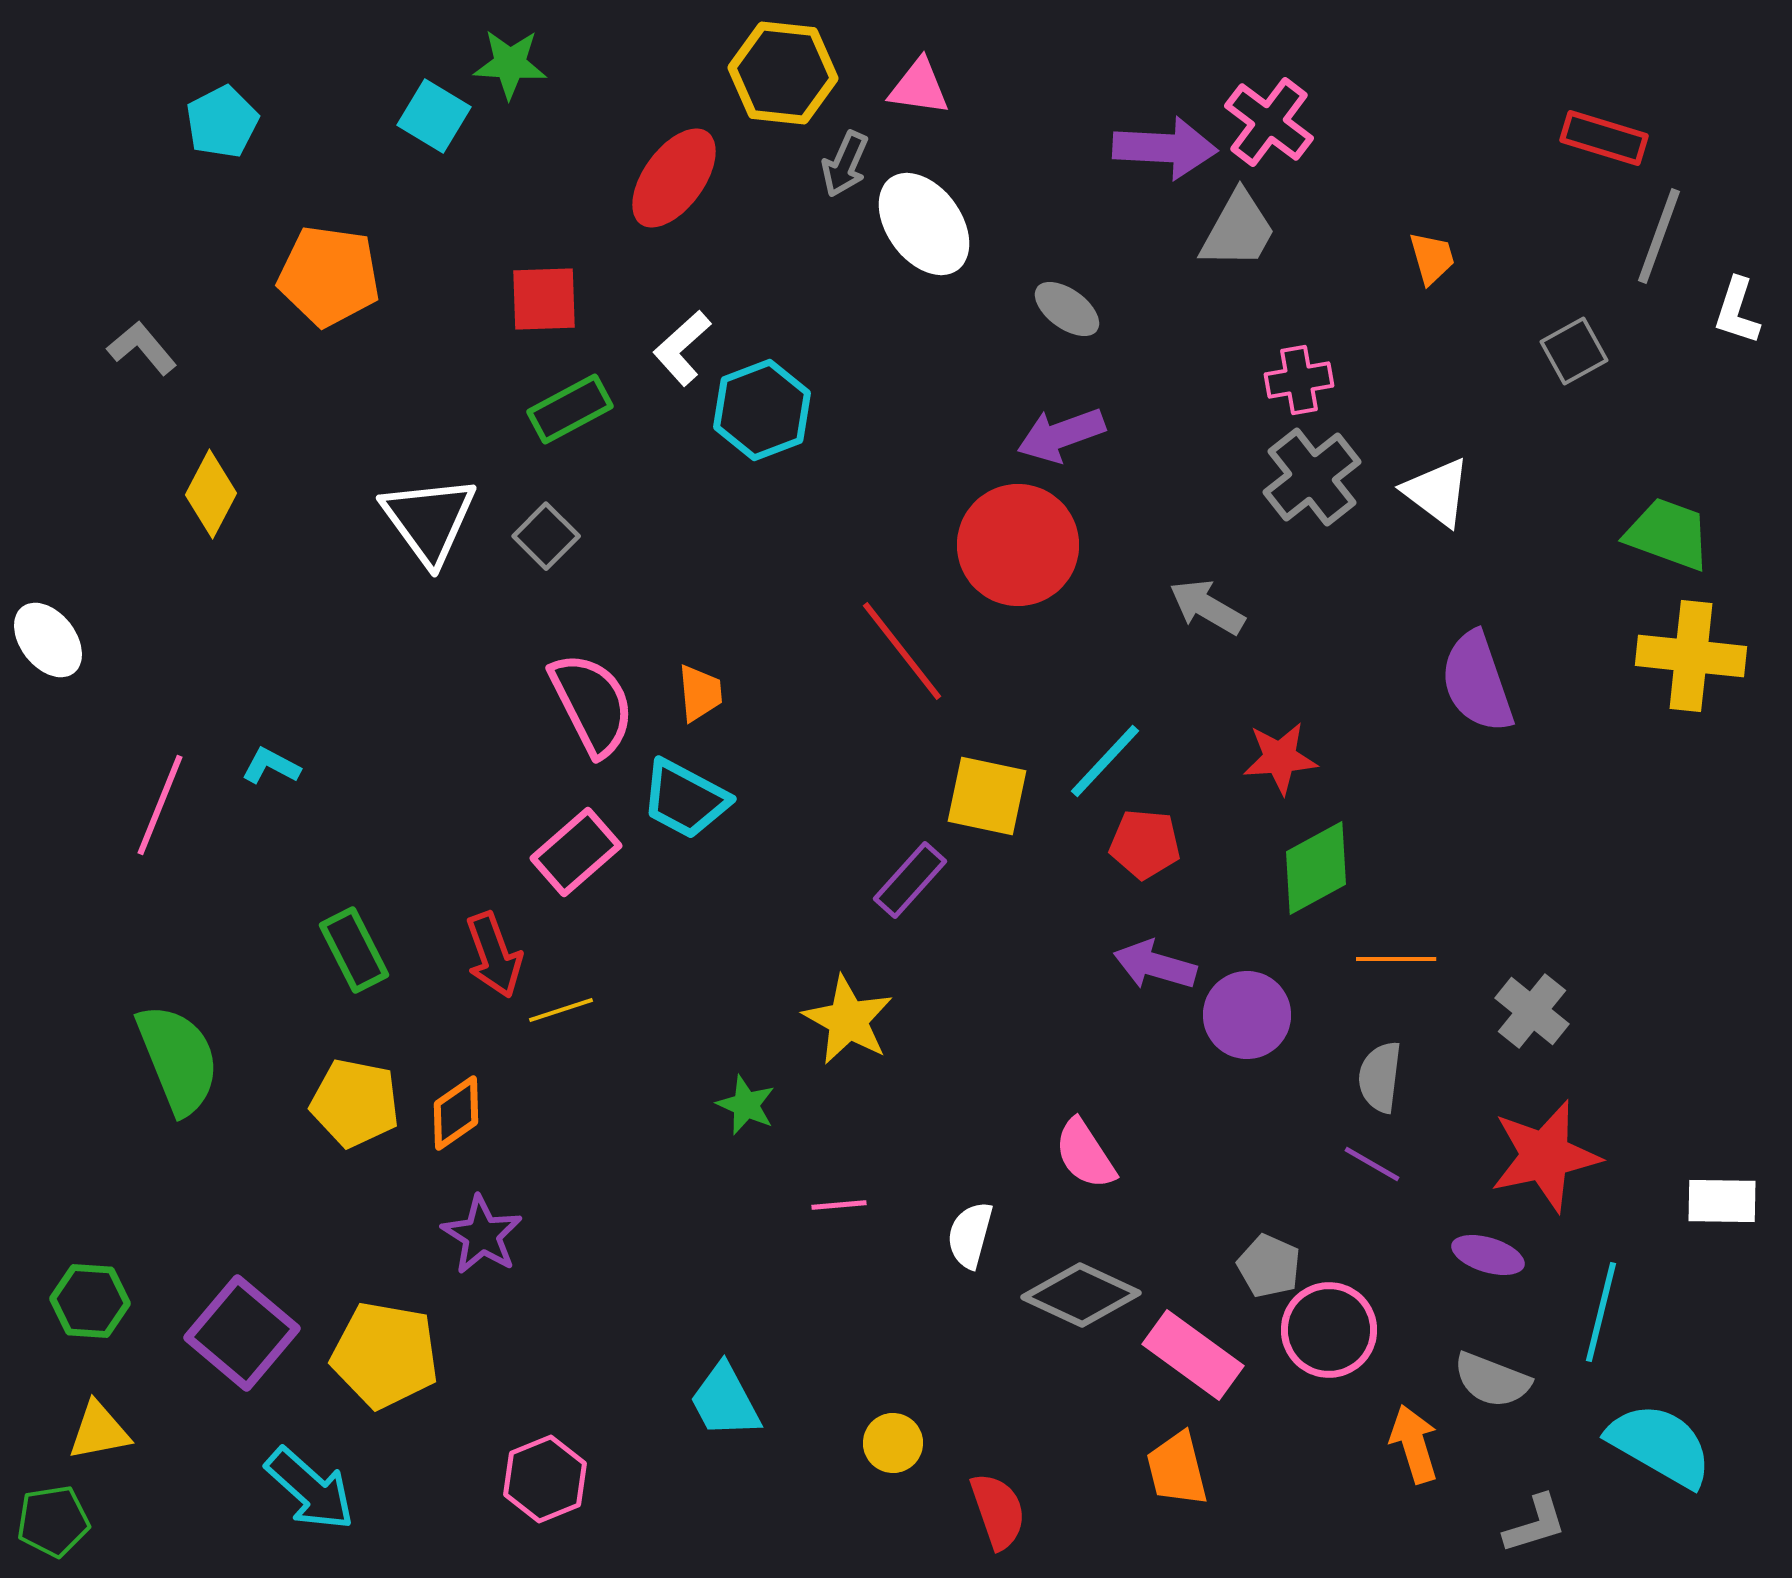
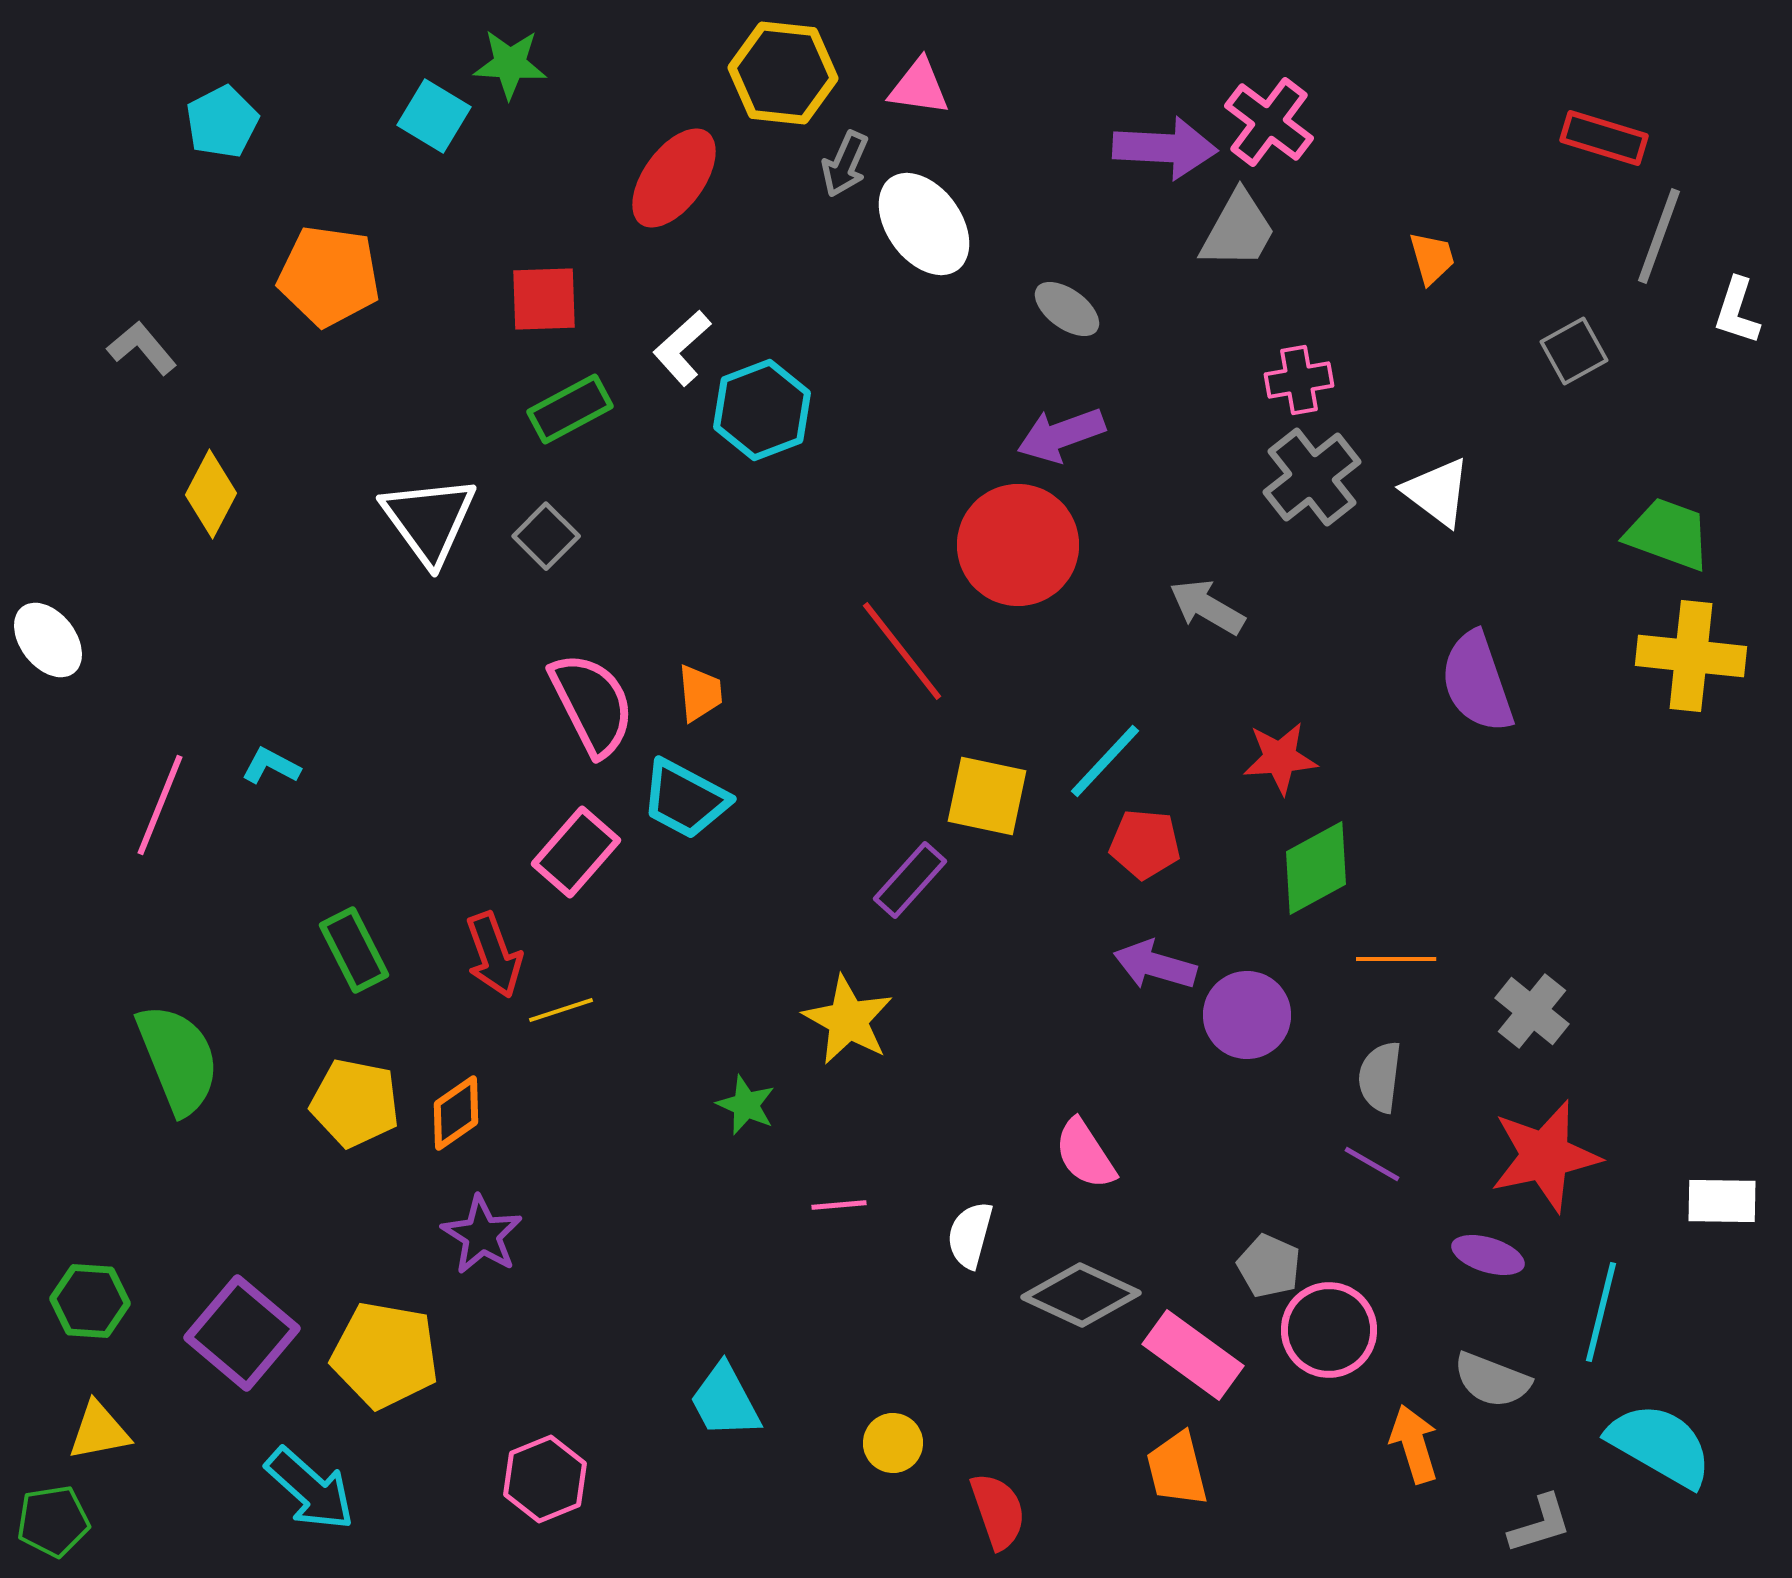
pink rectangle at (576, 852): rotated 8 degrees counterclockwise
gray L-shape at (1535, 1524): moved 5 px right
